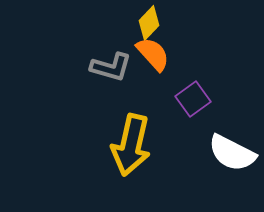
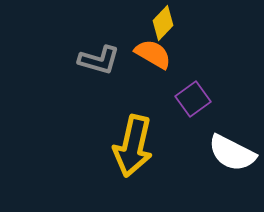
yellow diamond: moved 14 px right
orange semicircle: rotated 18 degrees counterclockwise
gray L-shape: moved 12 px left, 7 px up
yellow arrow: moved 2 px right, 1 px down
